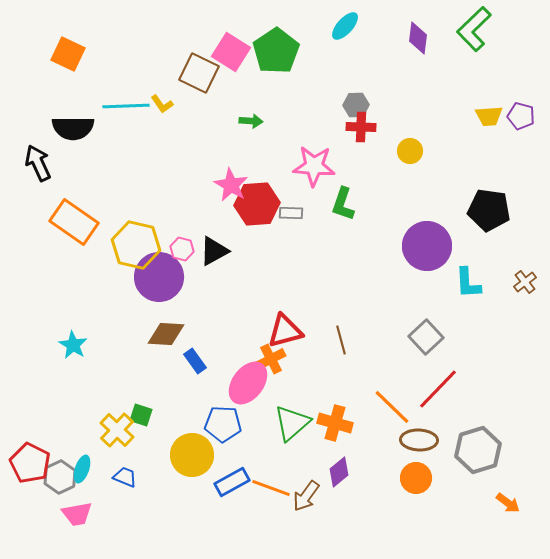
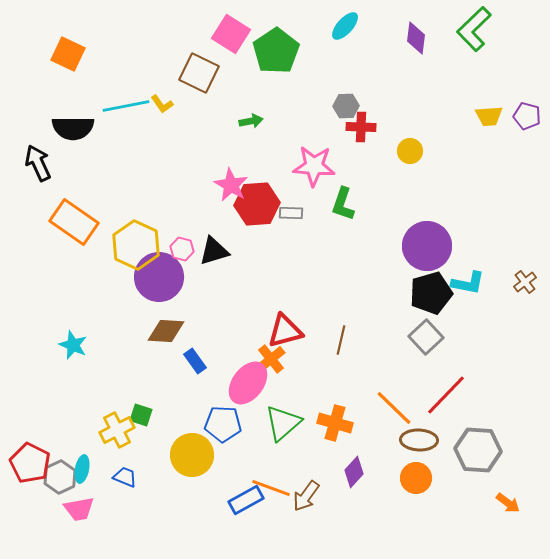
purple diamond at (418, 38): moved 2 px left
pink square at (231, 52): moved 18 px up
gray hexagon at (356, 105): moved 10 px left, 1 px down
cyan line at (126, 106): rotated 9 degrees counterclockwise
purple pentagon at (521, 116): moved 6 px right
green arrow at (251, 121): rotated 15 degrees counterclockwise
black pentagon at (489, 210): moved 58 px left, 83 px down; rotated 24 degrees counterclockwise
yellow hexagon at (136, 245): rotated 12 degrees clockwise
black triangle at (214, 251): rotated 12 degrees clockwise
cyan L-shape at (468, 283): rotated 76 degrees counterclockwise
brown diamond at (166, 334): moved 3 px up
brown line at (341, 340): rotated 28 degrees clockwise
cyan star at (73, 345): rotated 8 degrees counterclockwise
orange cross at (271, 359): rotated 12 degrees counterclockwise
red line at (438, 389): moved 8 px right, 6 px down
orange line at (392, 407): moved 2 px right, 1 px down
green triangle at (292, 423): moved 9 px left
yellow cross at (117, 430): rotated 20 degrees clockwise
gray hexagon at (478, 450): rotated 21 degrees clockwise
cyan ellipse at (82, 469): rotated 8 degrees counterclockwise
purple diamond at (339, 472): moved 15 px right; rotated 8 degrees counterclockwise
blue rectangle at (232, 482): moved 14 px right, 18 px down
pink trapezoid at (77, 514): moved 2 px right, 5 px up
